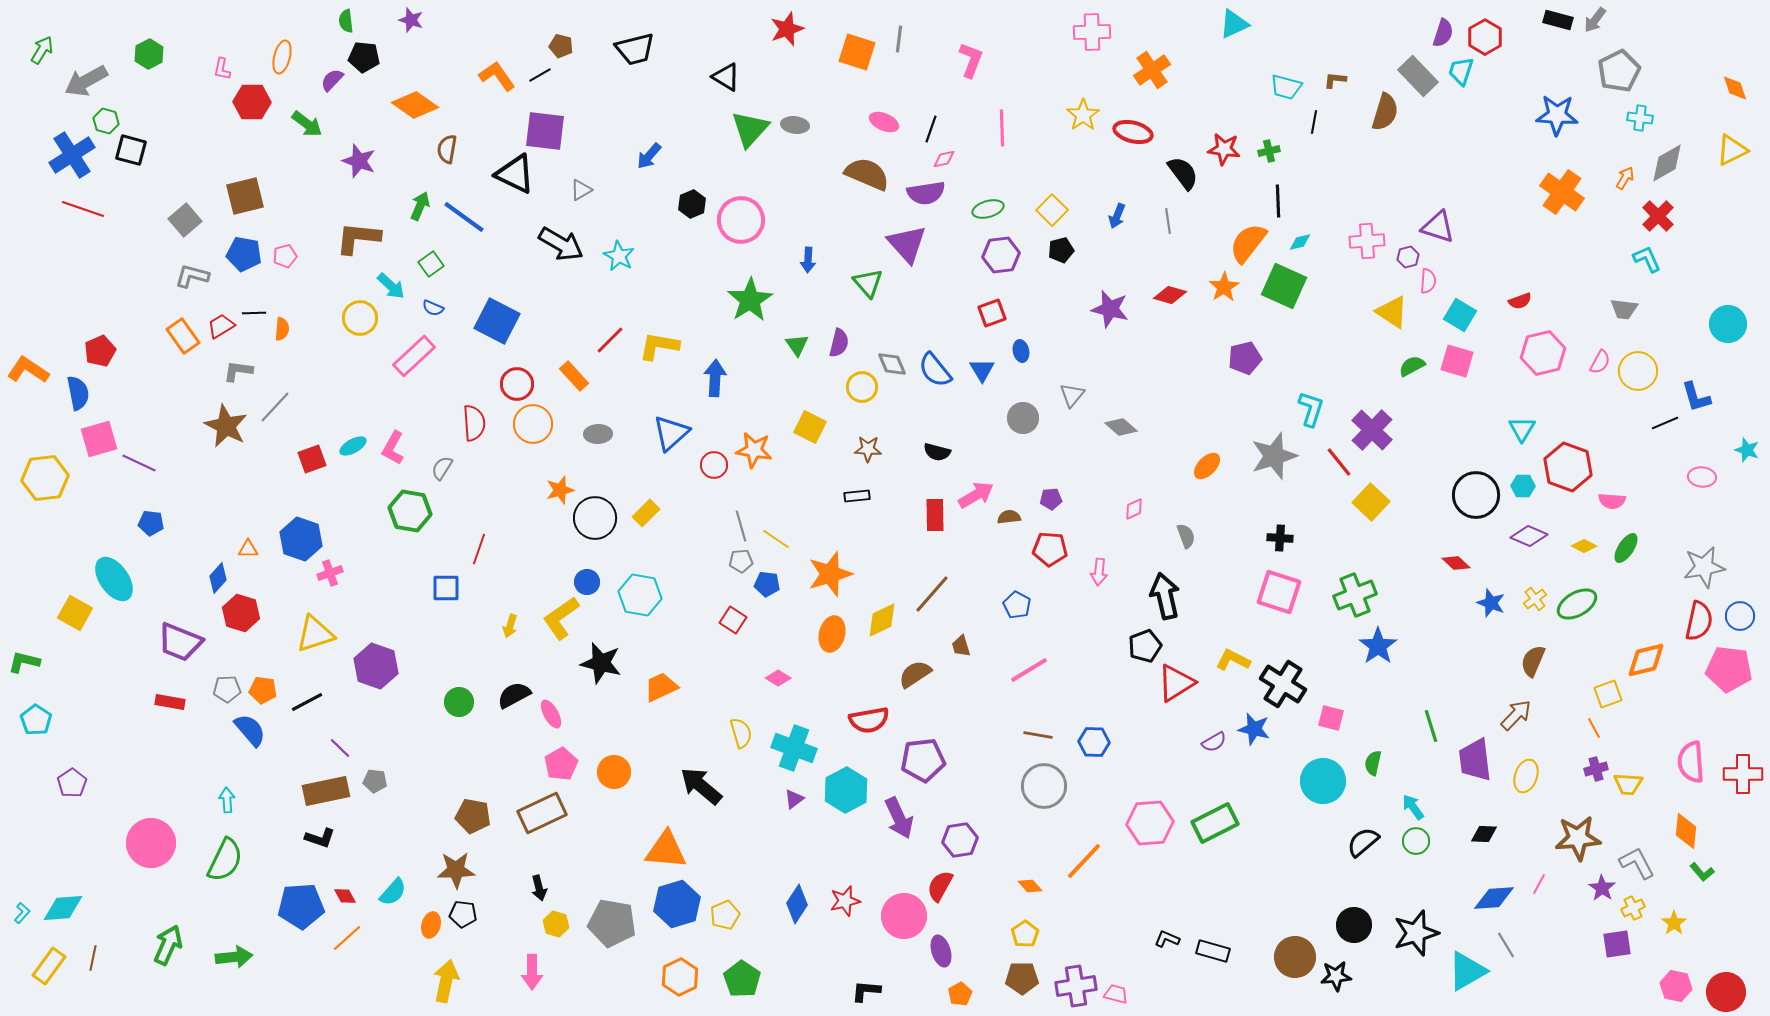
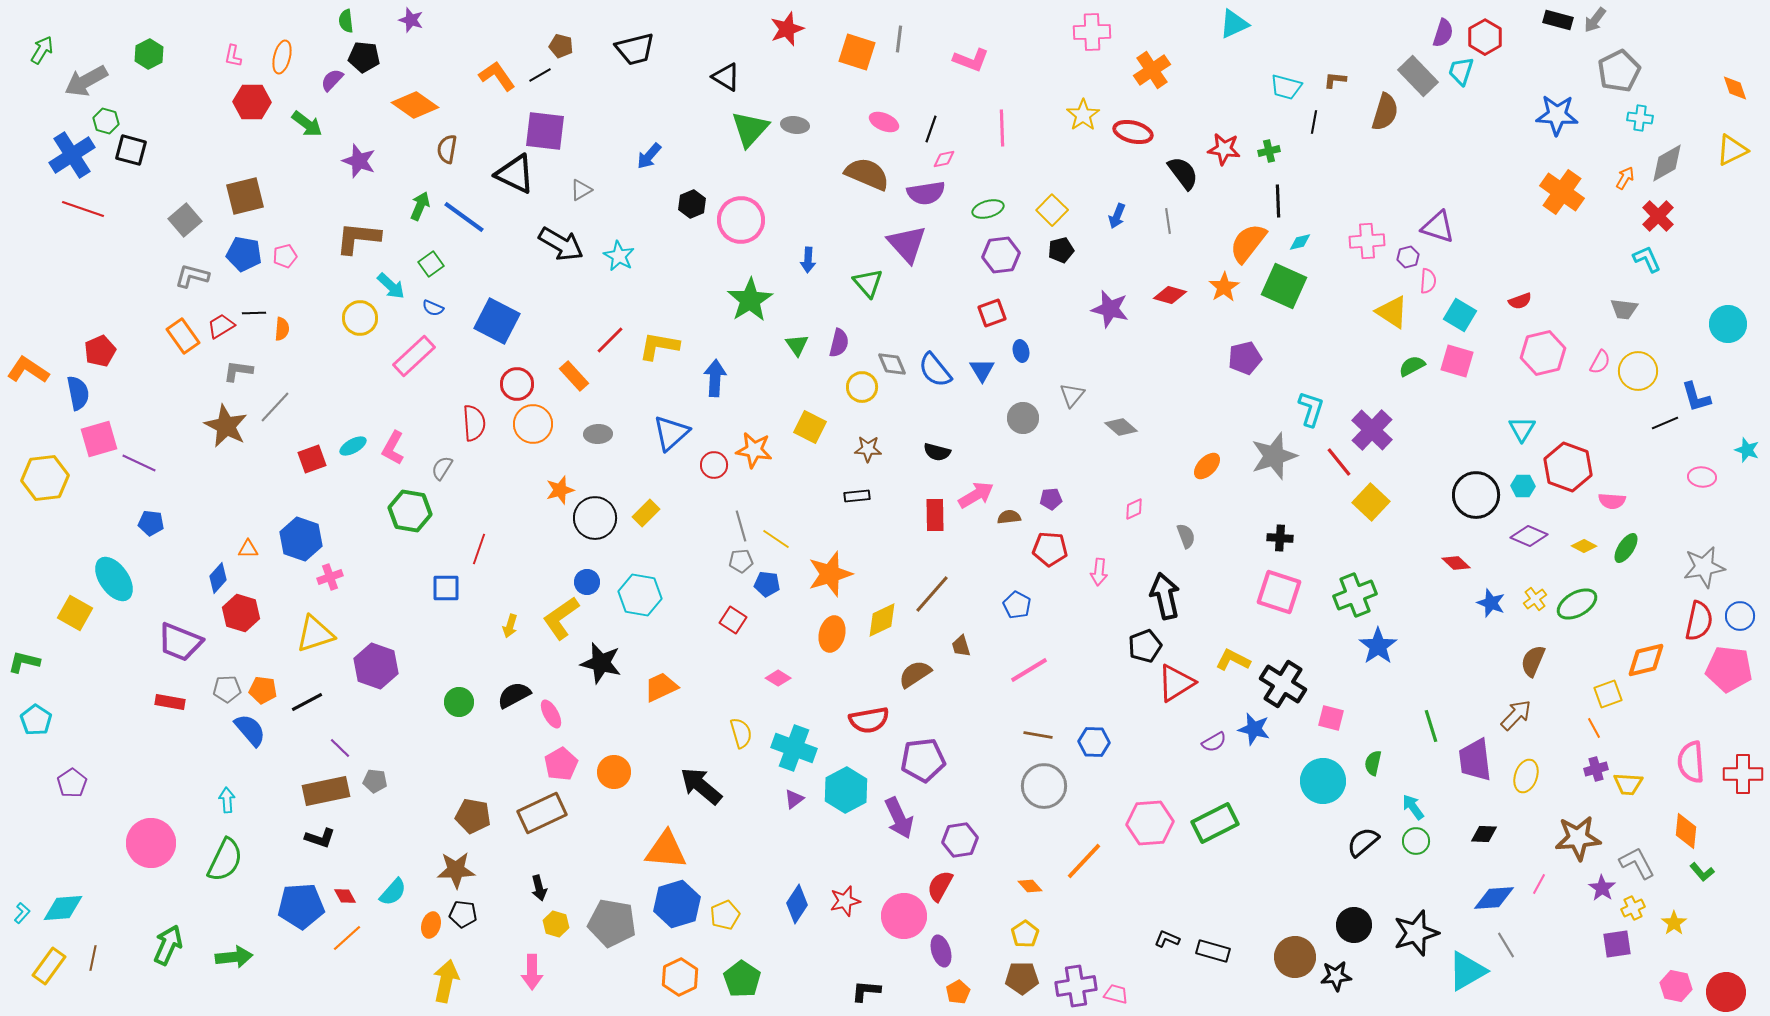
pink L-shape at (971, 60): rotated 90 degrees clockwise
pink L-shape at (222, 69): moved 11 px right, 13 px up
pink cross at (330, 573): moved 4 px down
orange pentagon at (960, 994): moved 2 px left, 2 px up
